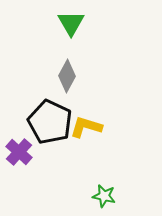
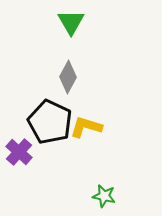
green triangle: moved 1 px up
gray diamond: moved 1 px right, 1 px down
